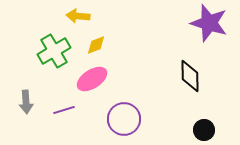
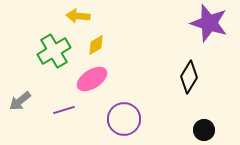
yellow diamond: rotated 10 degrees counterclockwise
black diamond: moved 1 px left, 1 px down; rotated 32 degrees clockwise
gray arrow: moved 6 px left, 1 px up; rotated 55 degrees clockwise
